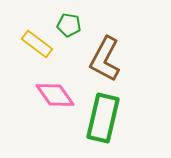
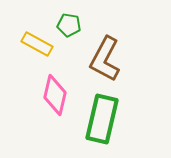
yellow rectangle: rotated 8 degrees counterclockwise
pink diamond: rotated 48 degrees clockwise
green rectangle: moved 1 px left, 1 px down
